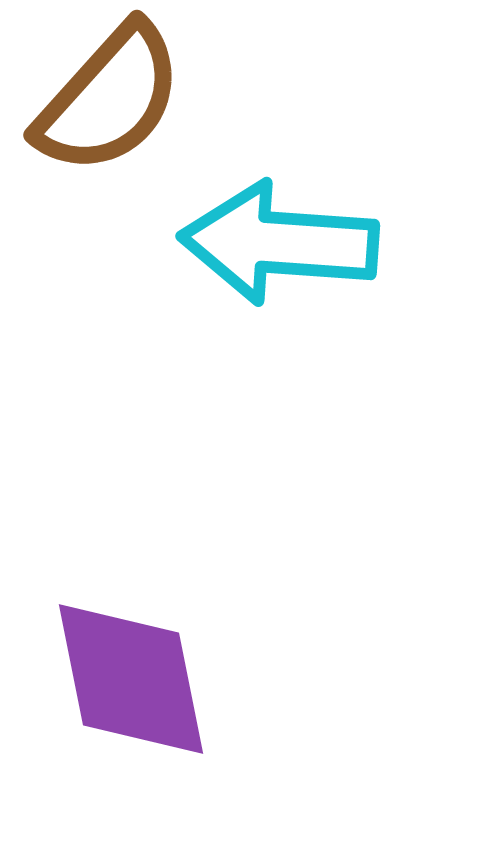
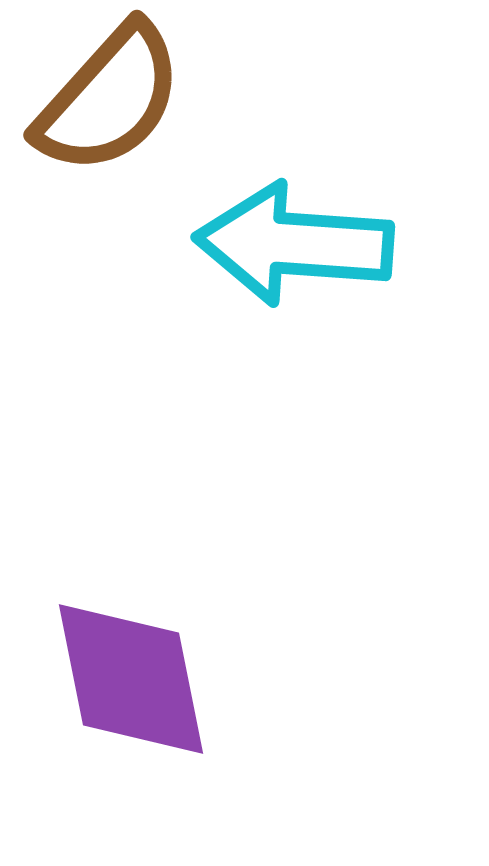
cyan arrow: moved 15 px right, 1 px down
